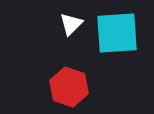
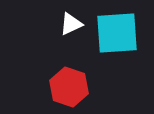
white triangle: rotated 20 degrees clockwise
